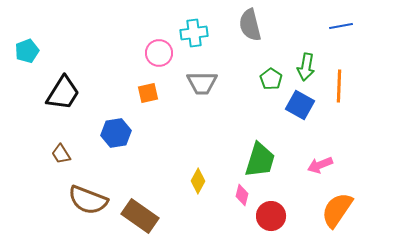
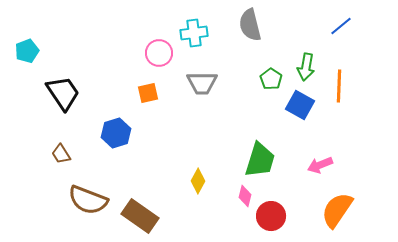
blue line: rotated 30 degrees counterclockwise
black trapezoid: rotated 66 degrees counterclockwise
blue hexagon: rotated 8 degrees counterclockwise
pink diamond: moved 3 px right, 1 px down
